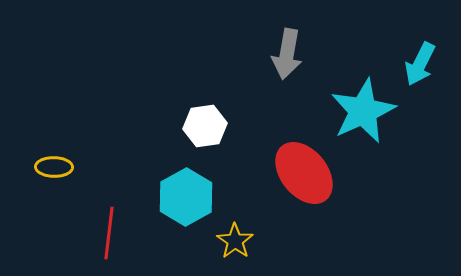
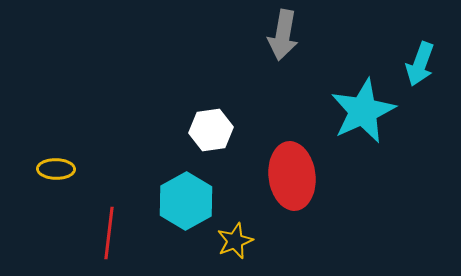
gray arrow: moved 4 px left, 19 px up
cyan arrow: rotated 6 degrees counterclockwise
white hexagon: moved 6 px right, 4 px down
yellow ellipse: moved 2 px right, 2 px down
red ellipse: moved 12 px left, 3 px down; rotated 32 degrees clockwise
cyan hexagon: moved 4 px down
yellow star: rotated 15 degrees clockwise
